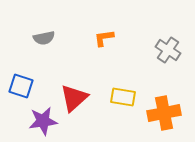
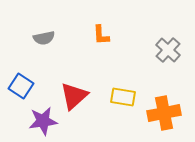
orange L-shape: moved 3 px left, 3 px up; rotated 85 degrees counterclockwise
gray cross: rotated 10 degrees clockwise
blue square: rotated 15 degrees clockwise
red triangle: moved 2 px up
